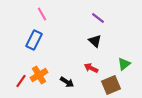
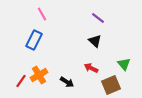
green triangle: rotated 32 degrees counterclockwise
